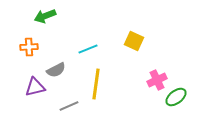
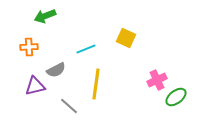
yellow square: moved 8 px left, 3 px up
cyan line: moved 2 px left
purple triangle: moved 1 px up
gray line: rotated 66 degrees clockwise
